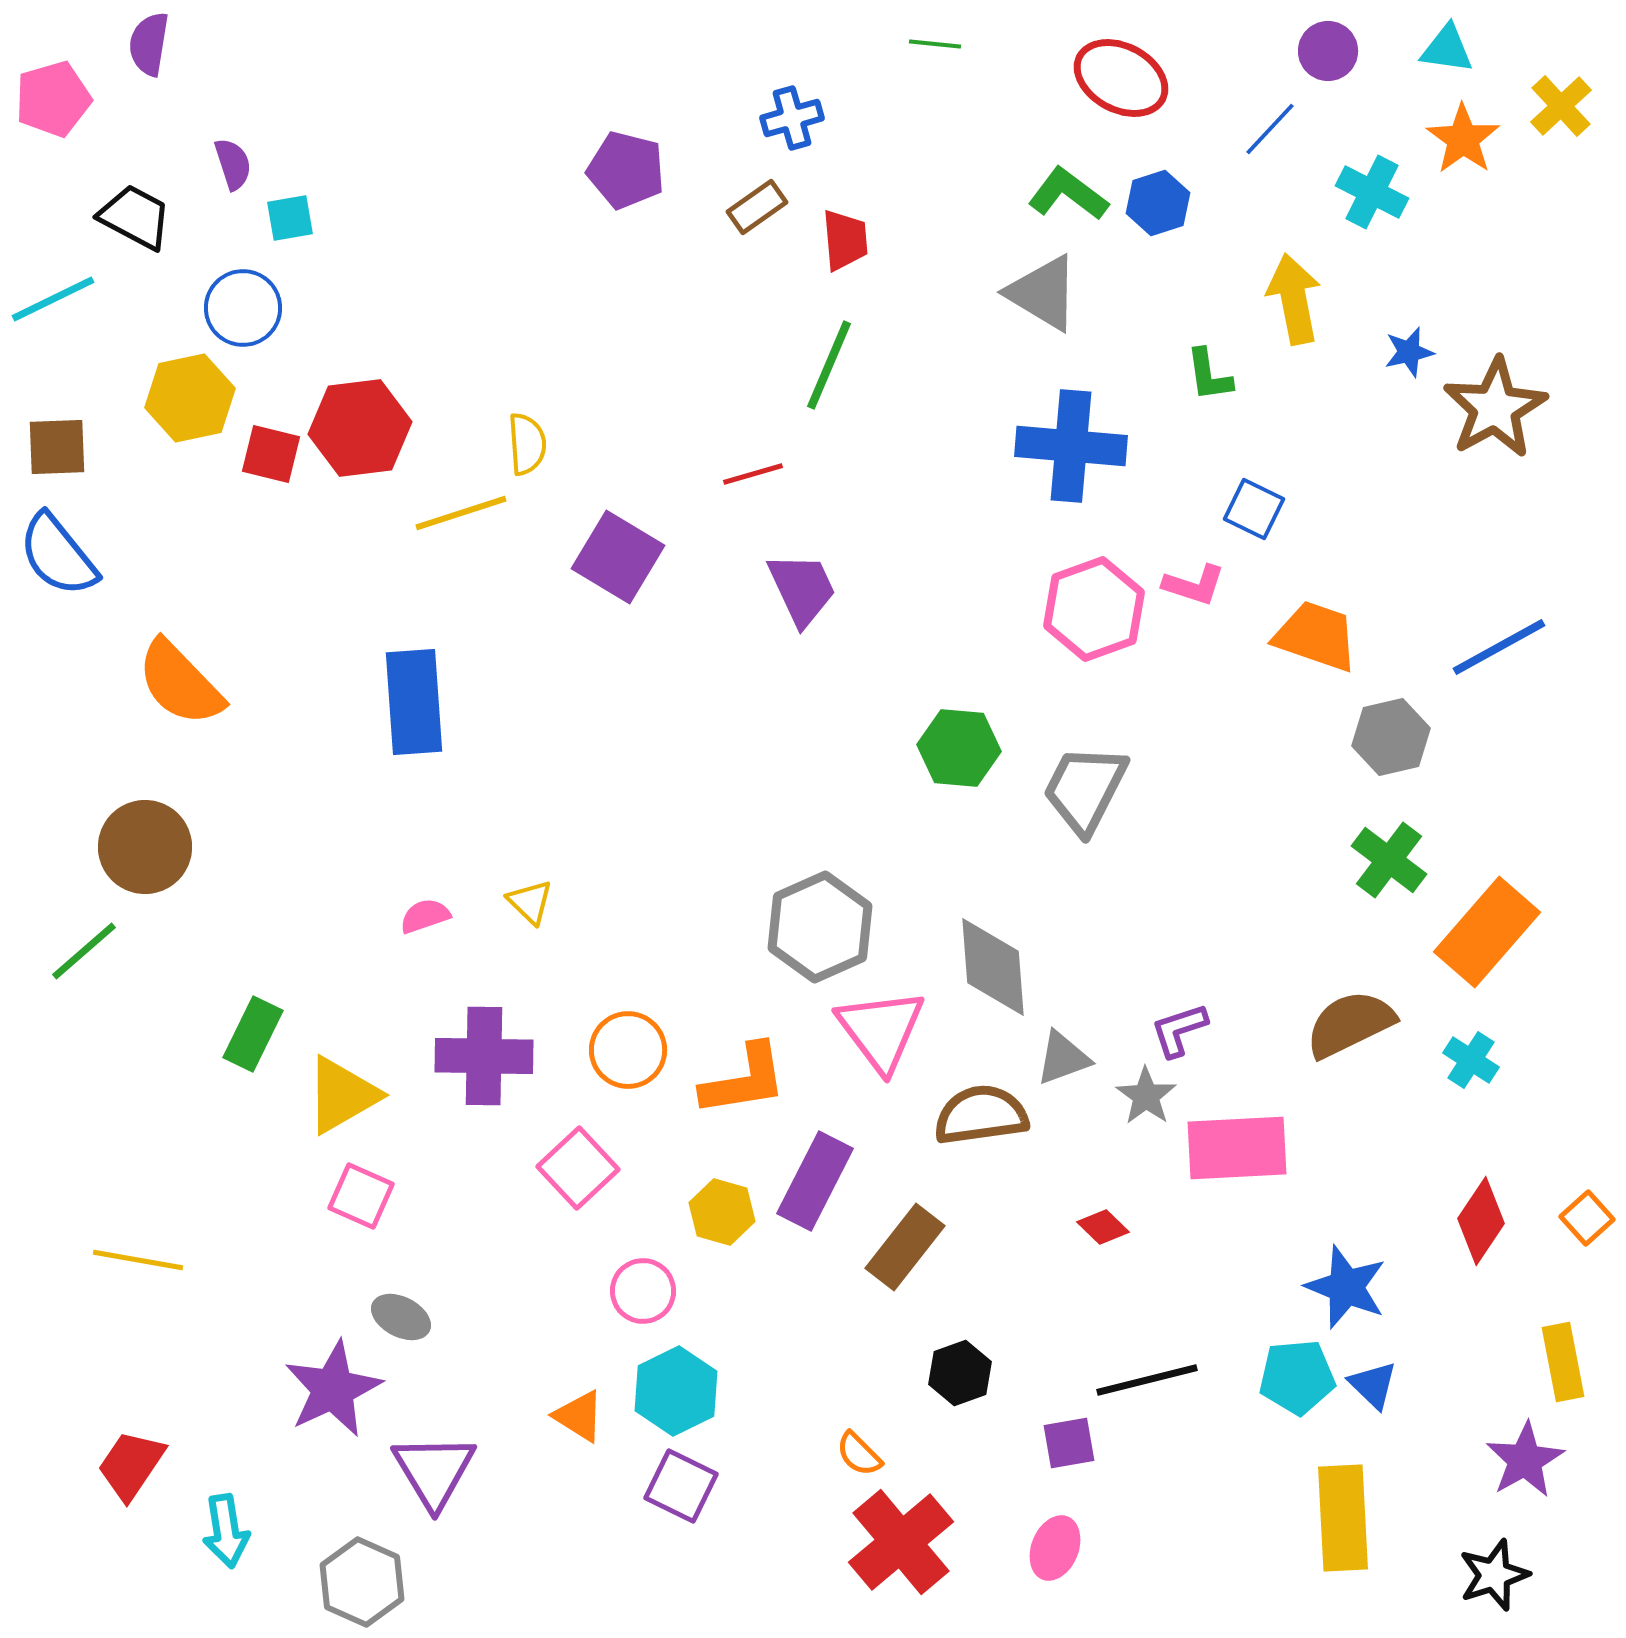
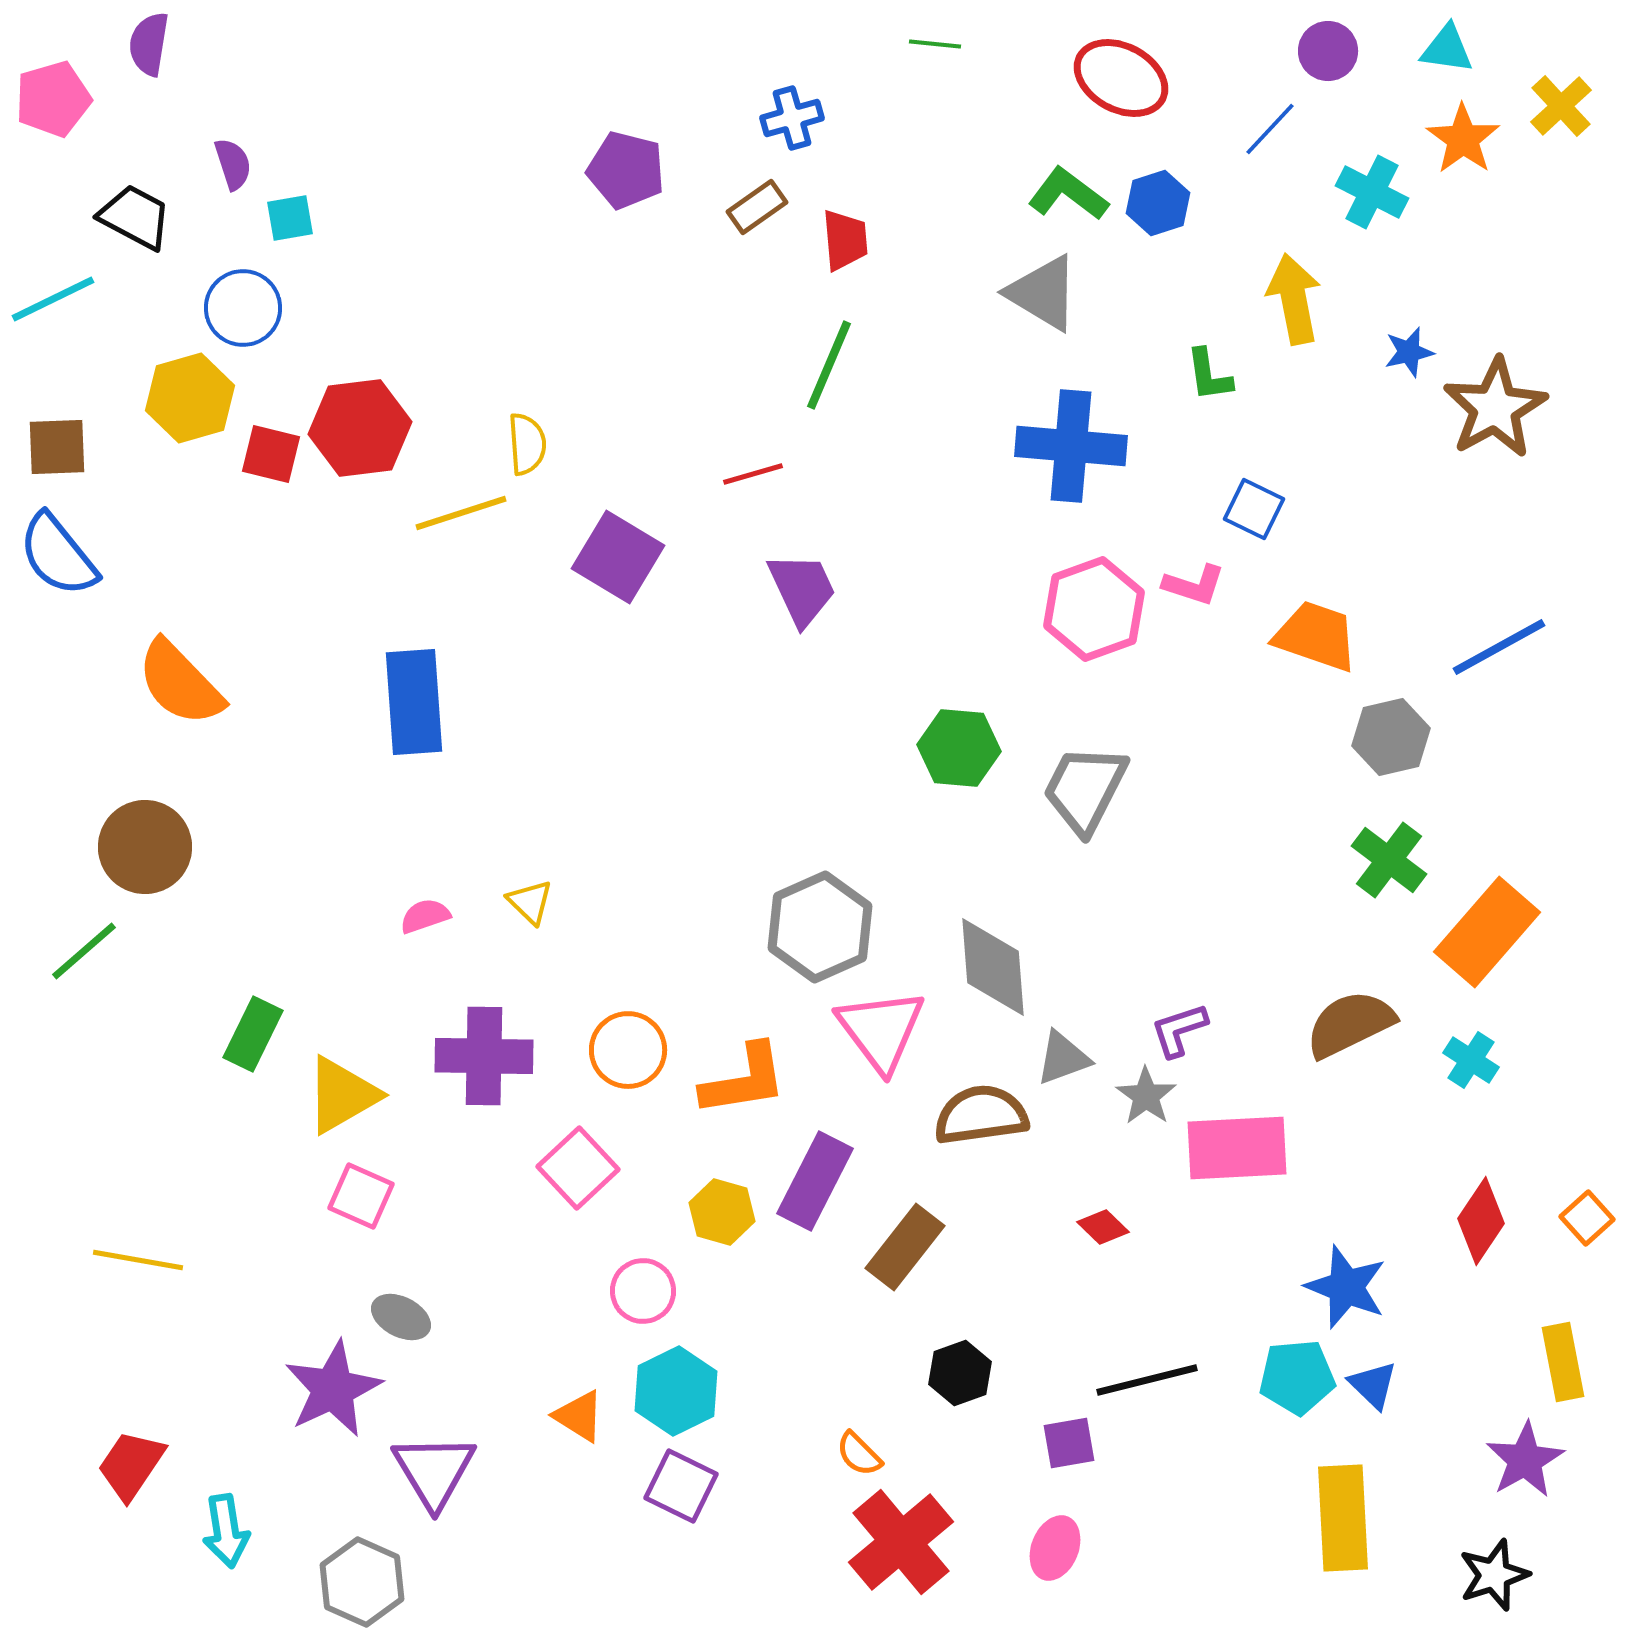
yellow hexagon at (190, 398): rotated 4 degrees counterclockwise
